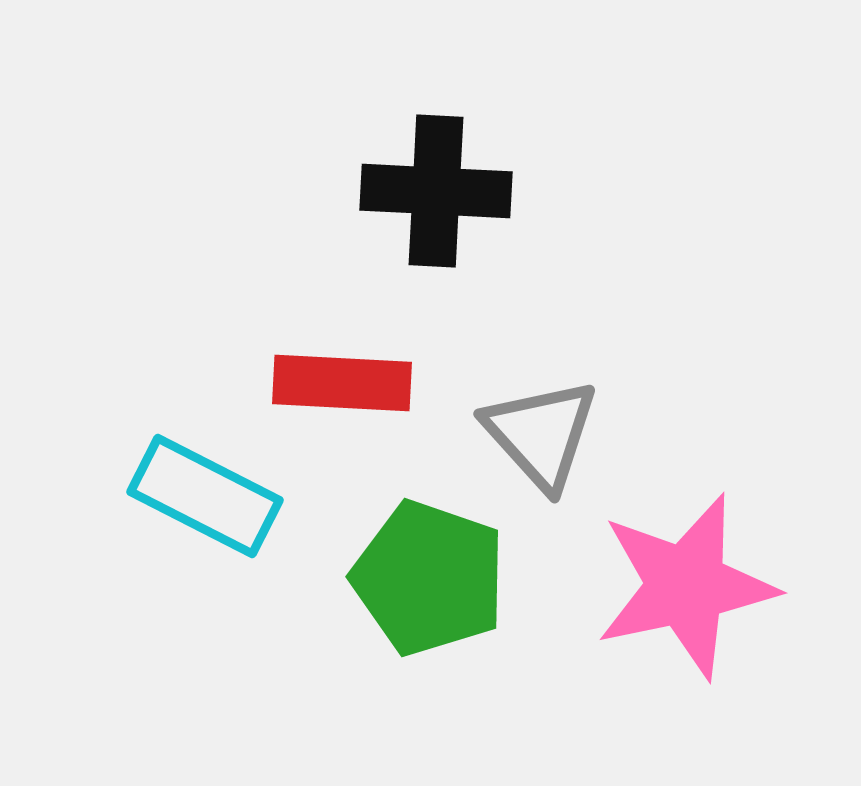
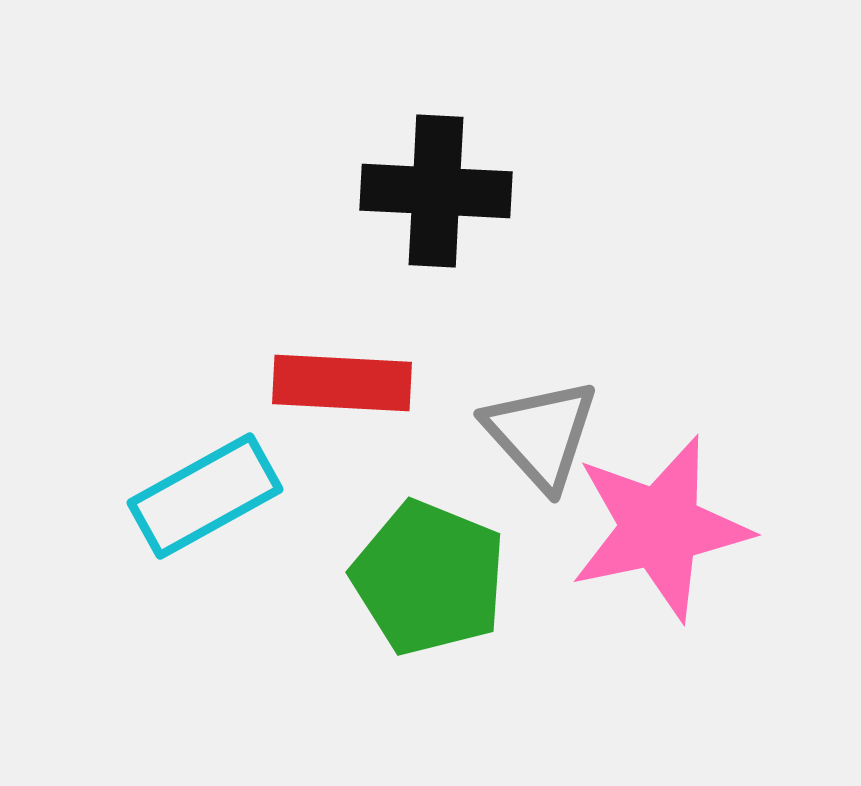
cyan rectangle: rotated 56 degrees counterclockwise
green pentagon: rotated 3 degrees clockwise
pink star: moved 26 px left, 58 px up
